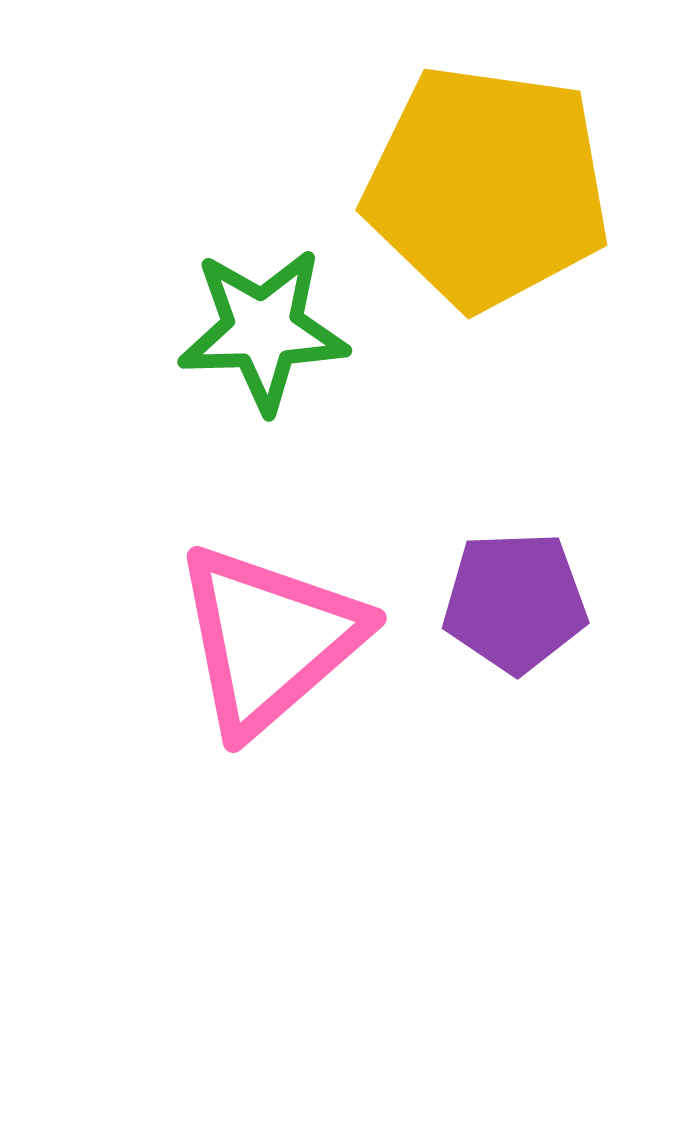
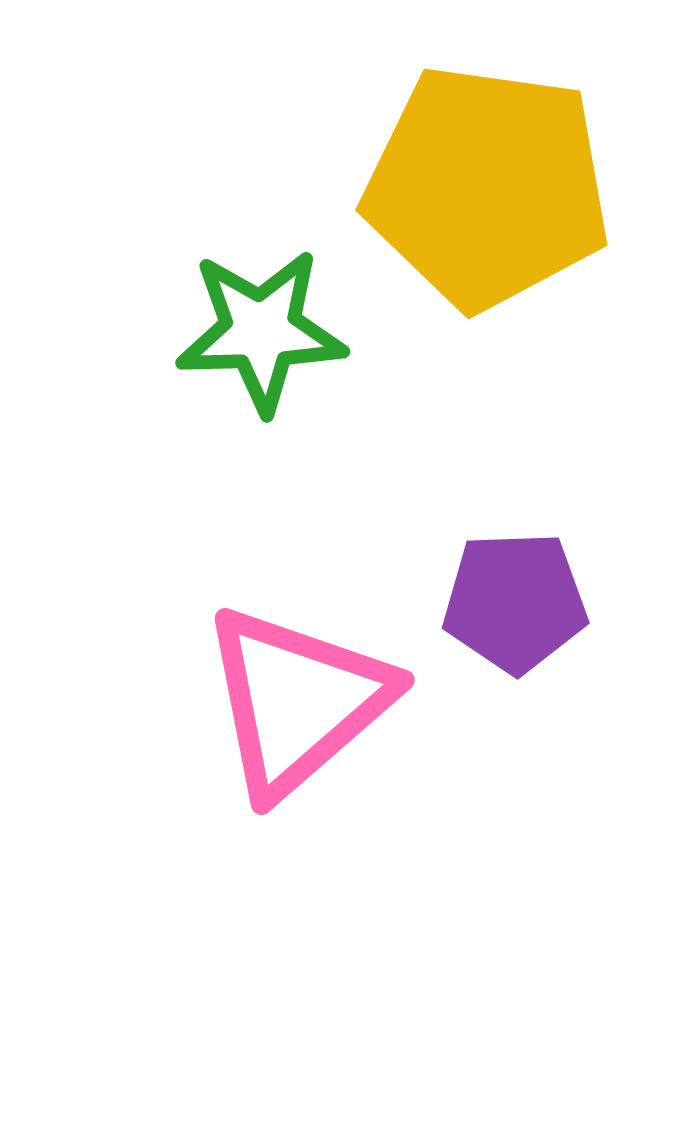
green star: moved 2 px left, 1 px down
pink triangle: moved 28 px right, 62 px down
